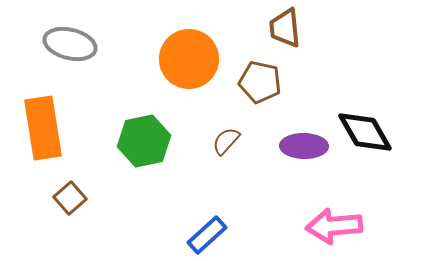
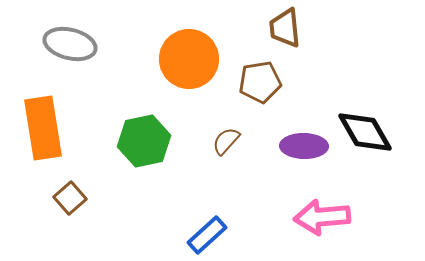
brown pentagon: rotated 21 degrees counterclockwise
pink arrow: moved 12 px left, 9 px up
